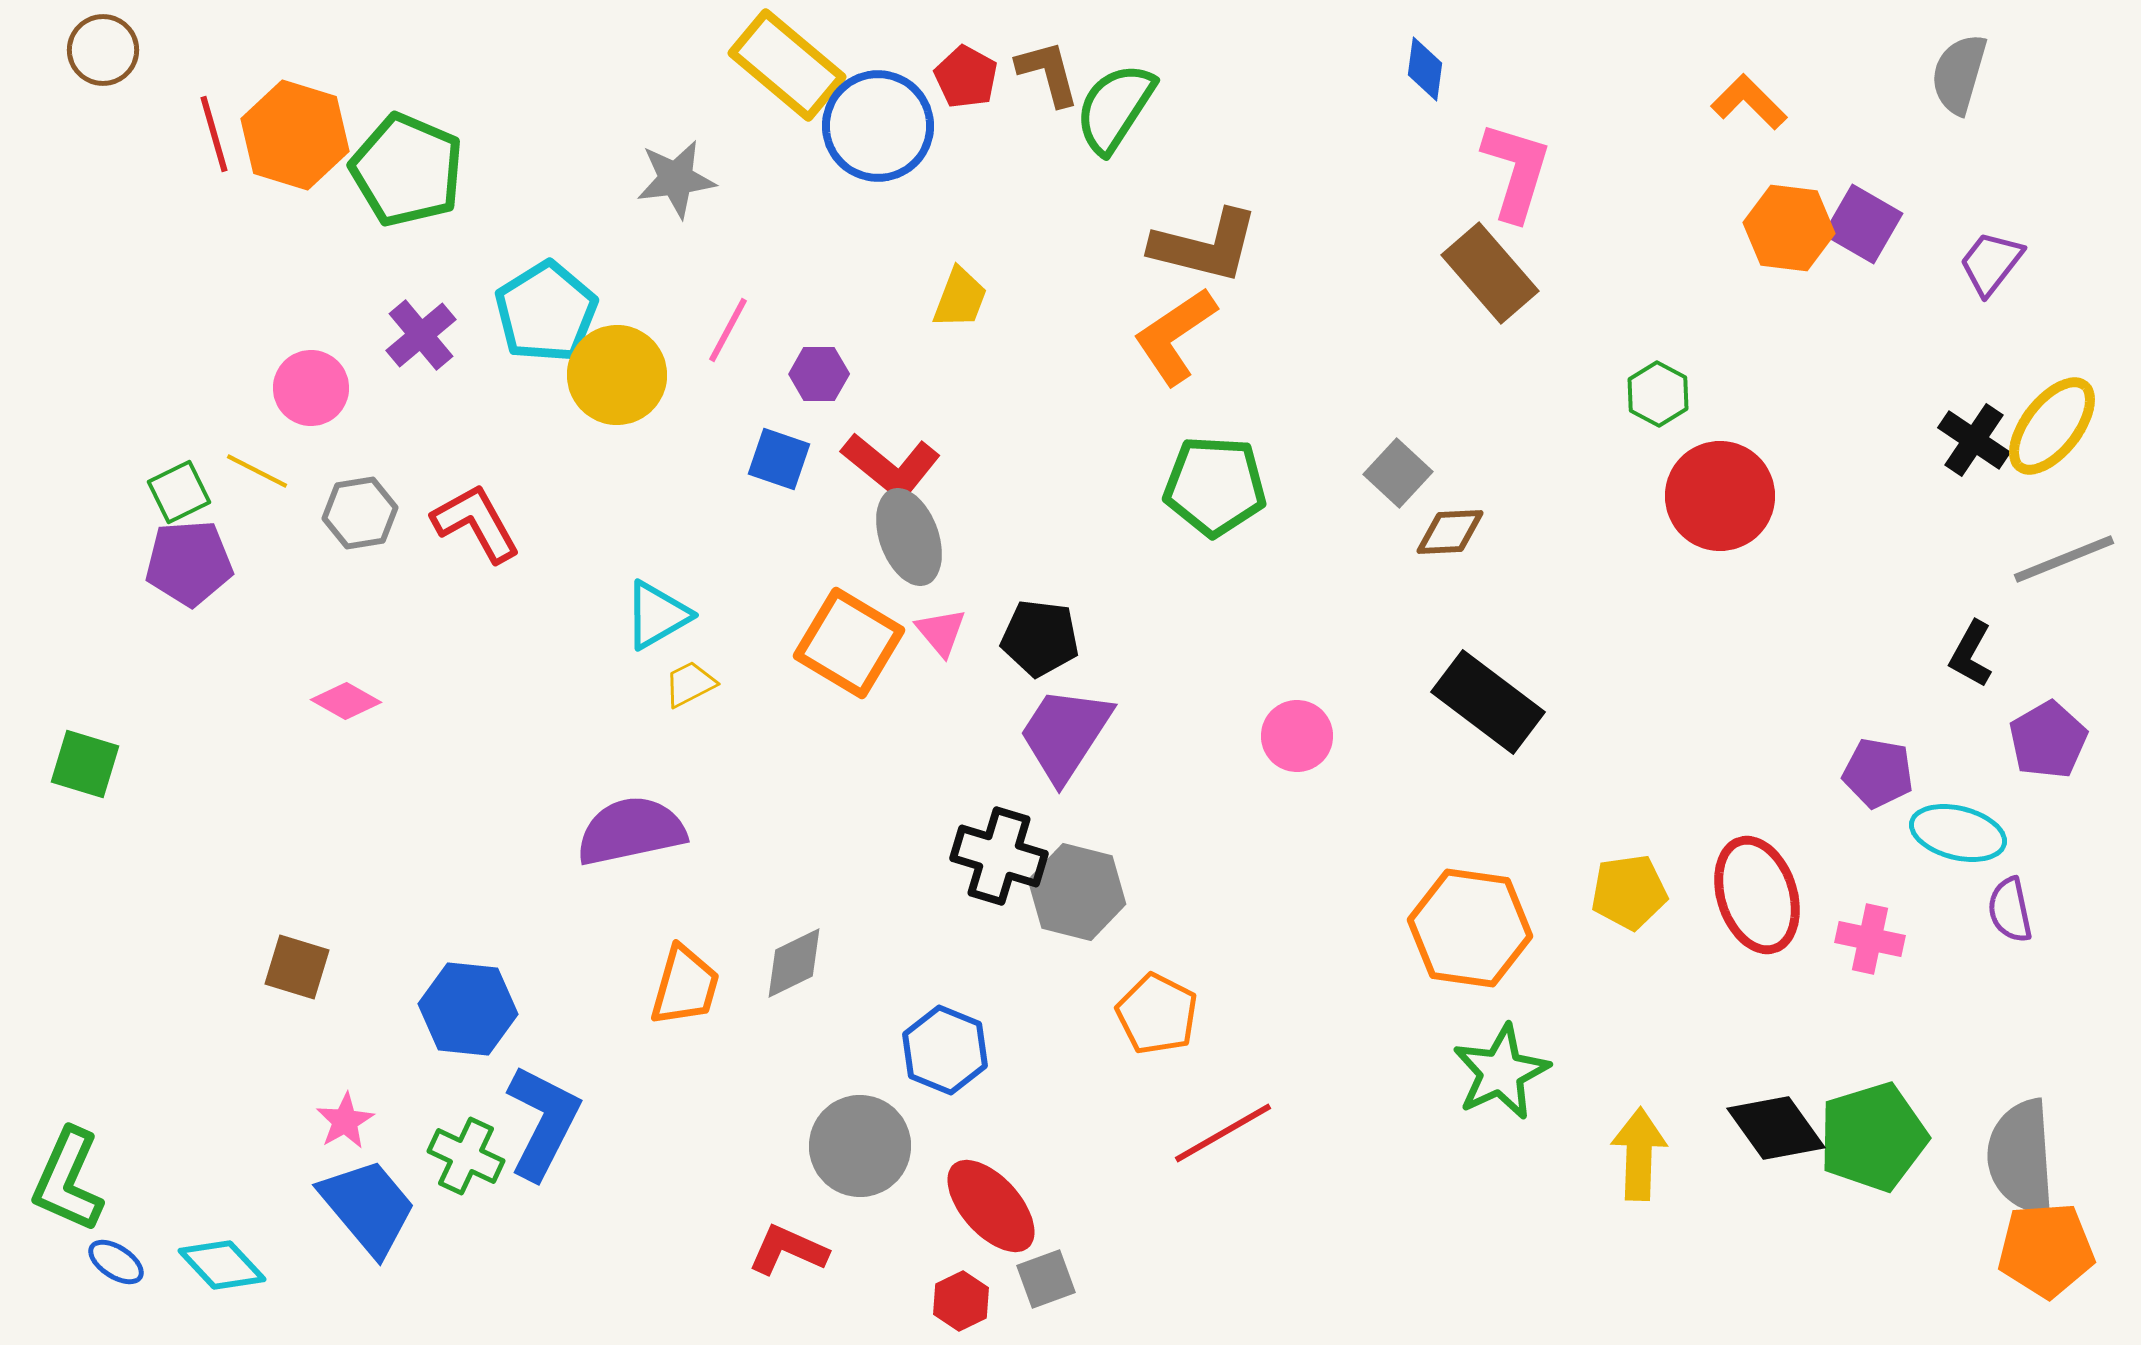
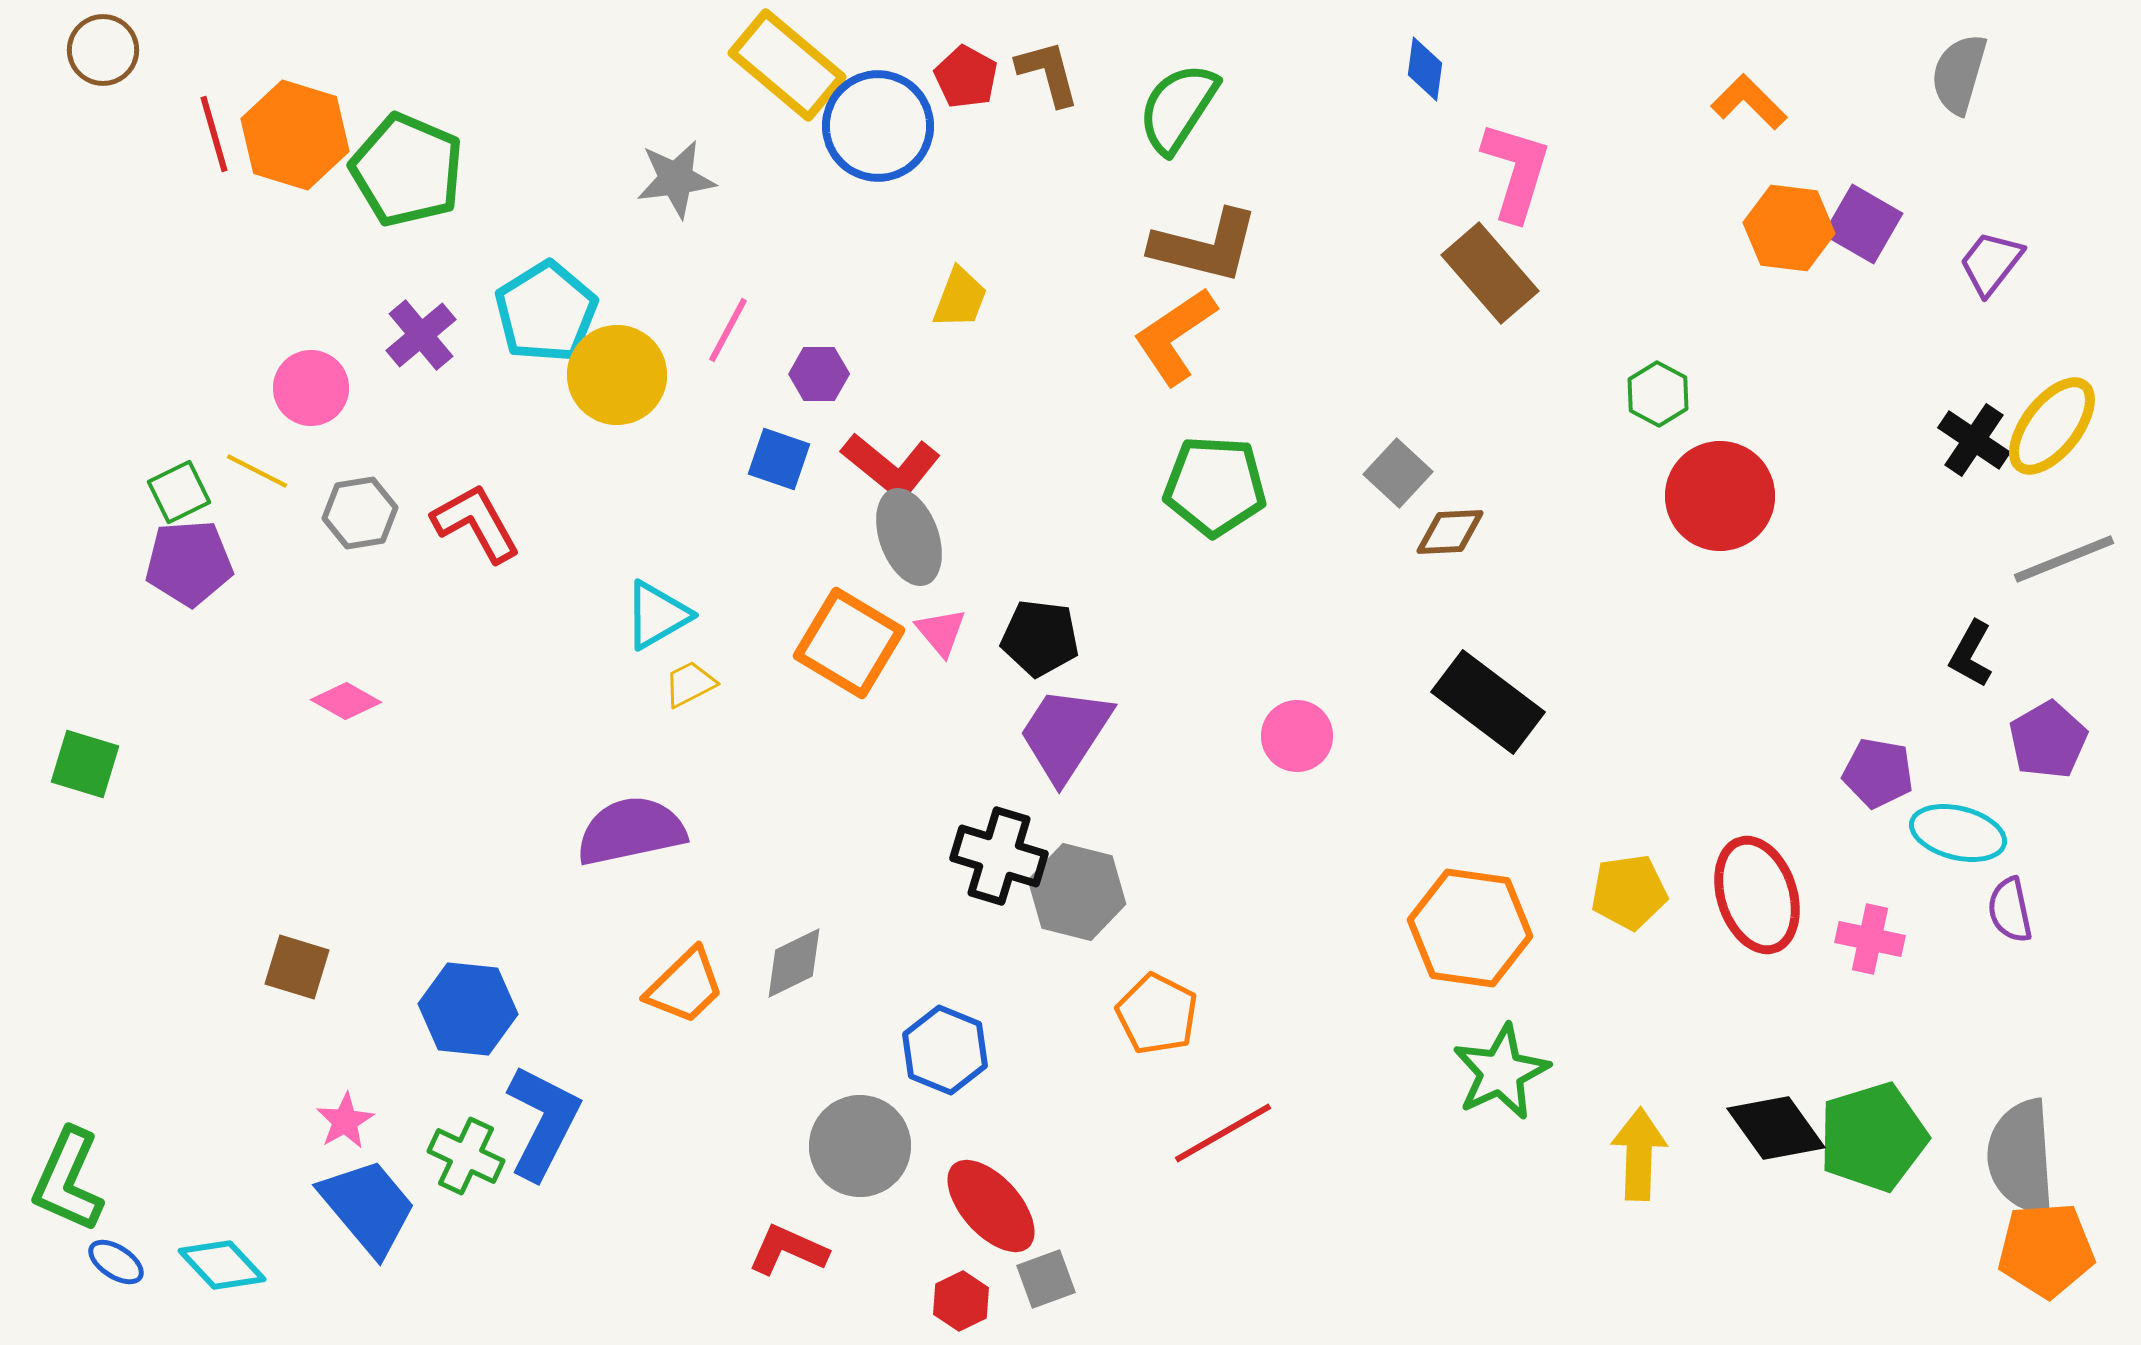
green semicircle at (1115, 108): moved 63 px right
orange trapezoid at (685, 986): rotated 30 degrees clockwise
